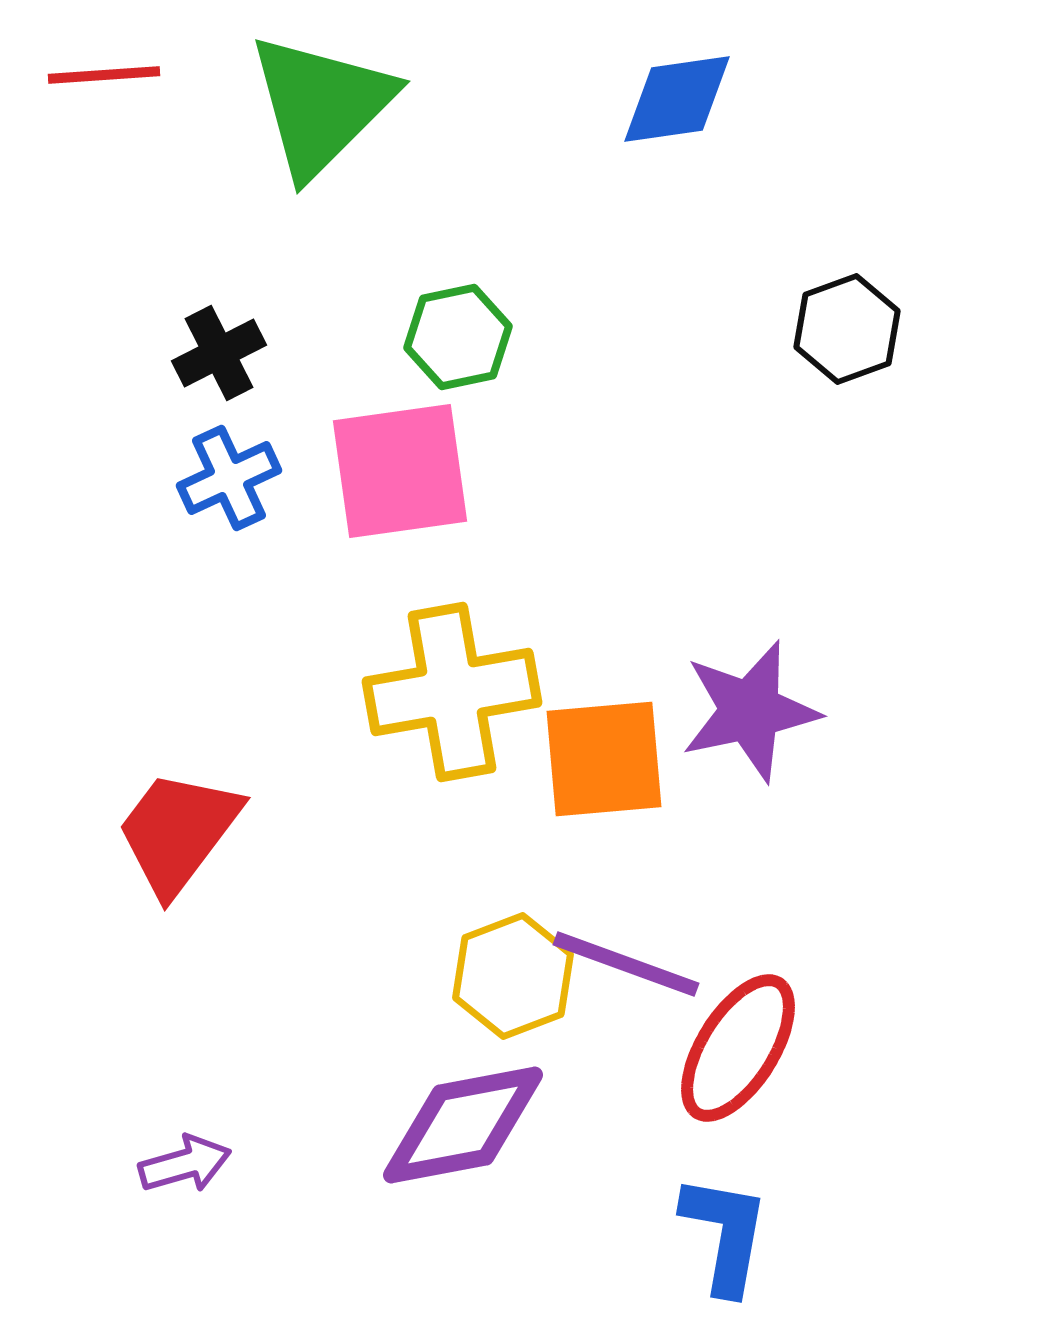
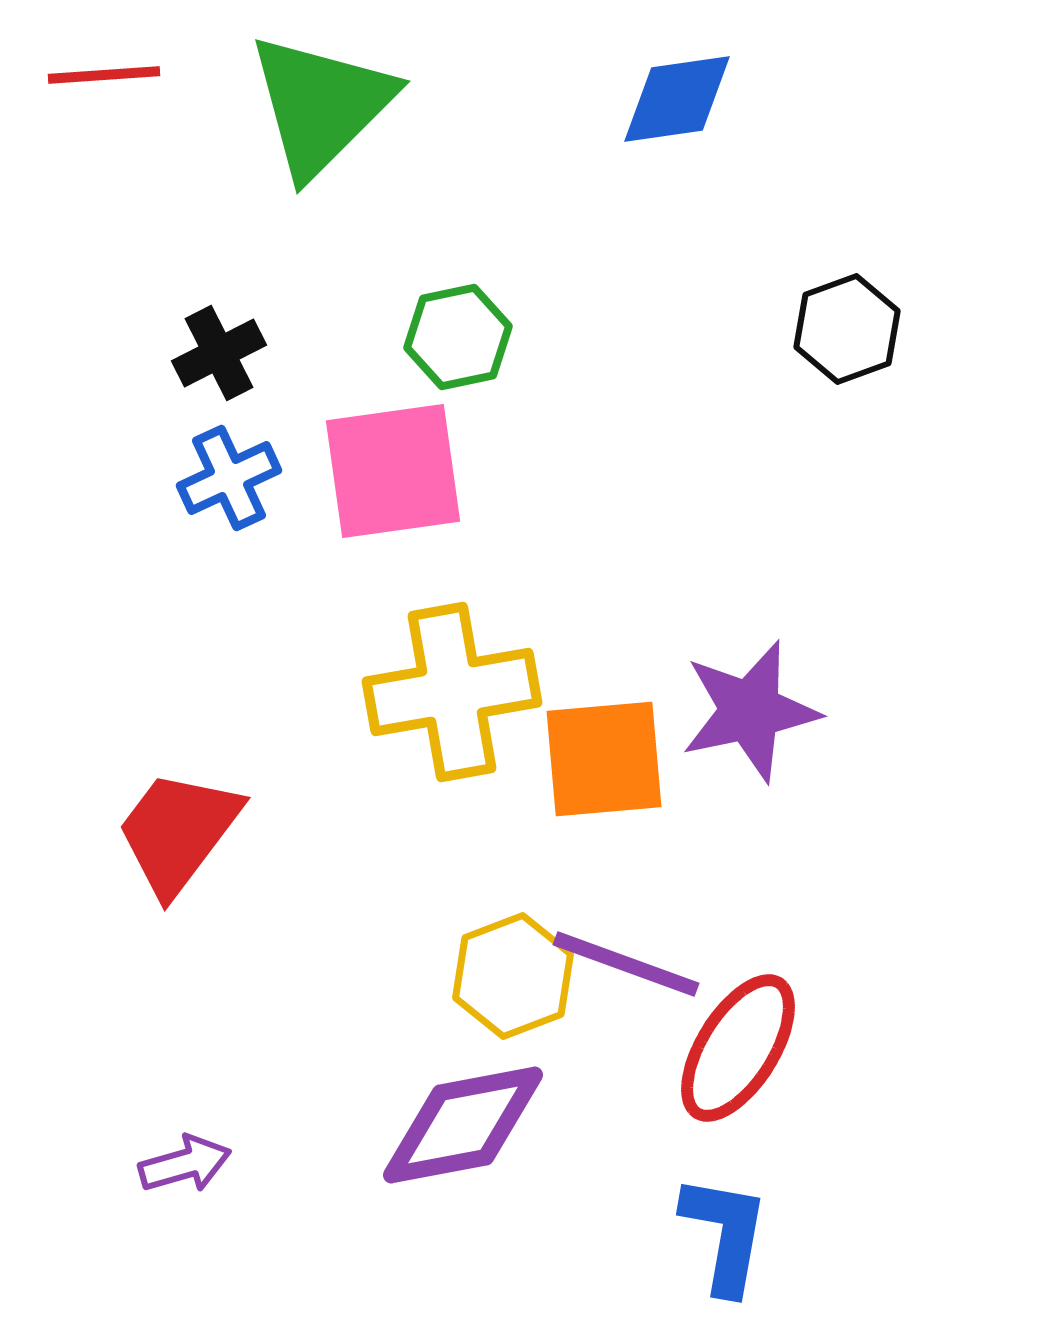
pink square: moved 7 px left
